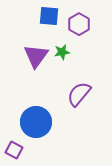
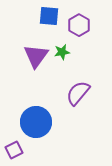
purple hexagon: moved 1 px down
purple semicircle: moved 1 px left, 1 px up
purple square: rotated 36 degrees clockwise
